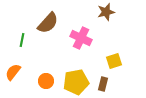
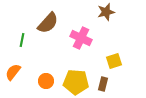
yellow pentagon: rotated 15 degrees clockwise
